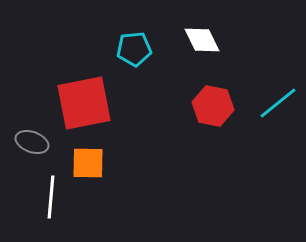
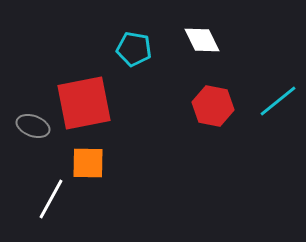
cyan pentagon: rotated 16 degrees clockwise
cyan line: moved 2 px up
gray ellipse: moved 1 px right, 16 px up
white line: moved 2 px down; rotated 24 degrees clockwise
